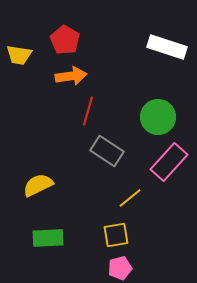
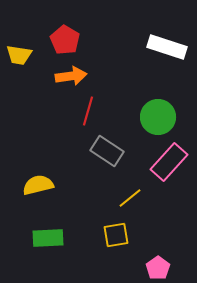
yellow semicircle: rotated 12 degrees clockwise
pink pentagon: moved 38 px right; rotated 20 degrees counterclockwise
